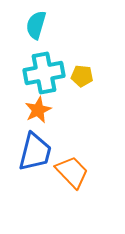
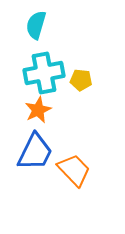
yellow pentagon: moved 1 px left, 4 px down
blue trapezoid: rotated 12 degrees clockwise
orange trapezoid: moved 2 px right, 2 px up
